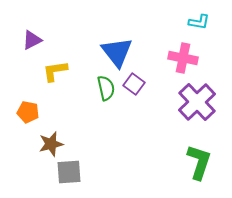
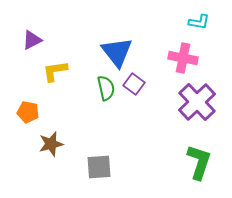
gray square: moved 30 px right, 5 px up
